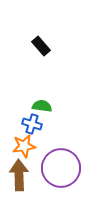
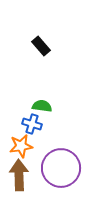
orange star: moved 3 px left
